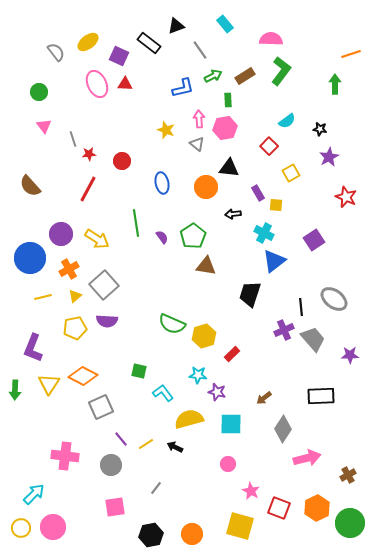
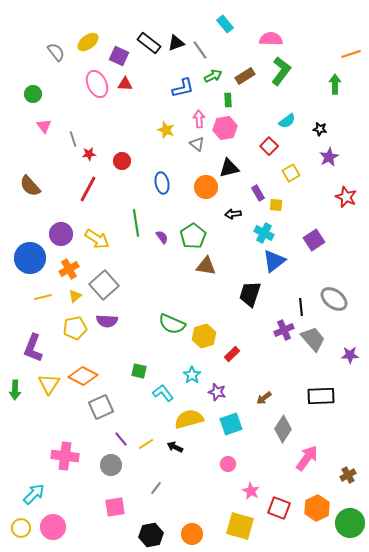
black triangle at (176, 26): moved 17 px down
green circle at (39, 92): moved 6 px left, 2 px down
black triangle at (229, 168): rotated 20 degrees counterclockwise
cyan star at (198, 375): moved 6 px left; rotated 30 degrees clockwise
cyan square at (231, 424): rotated 20 degrees counterclockwise
pink arrow at (307, 458): rotated 40 degrees counterclockwise
